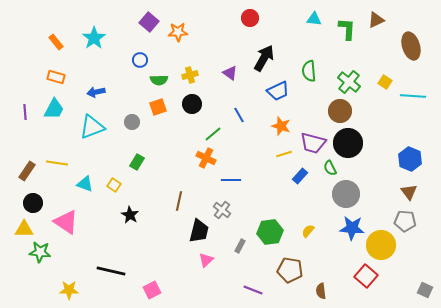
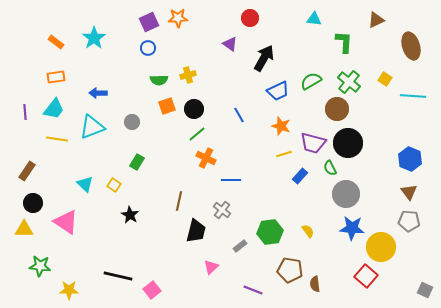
purple square at (149, 22): rotated 24 degrees clockwise
green L-shape at (347, 29): moved 3 px left, 13 px down
orange star at (178, 32): moved 14 px up
orange rectangle at (56, 42): rotated 14 degrees counterclockwise
blue circle at (140, 60): moved 8 px right, 12 px up
green semicircle at (309, 71): moved 2 px right, 10 px down; rotated 65 degrees clockwise
purple triangle at (230, 73): moved 29 px up
yellow cross at (190, 75): moved 2 px left
orange rectangle at (56, 77): rotated 24 degrees counterclockwise
yellow square at (385, 82): moved 3 px up
blue arrow at (96, 92): moved 2 px right, 1 px down; rotated 12 degrees clockwise
black circle at (192, 104): moved 2 px right, 5 px down
orange square at (158, 107): moved 9 px right, 1 px up
cyan trapezoid at (54, 109): rotated 10 degrees clockwise
brown circle at (340, 111): moved 3 px left, 2 px up
green line at (213, 134): moved 16 px left
yellow line at (57, 163): moved 24 px up
cyan triangle at (85, 184): rotated 24 degrees clockwise
gray pentagon at (405, 221): moved 4 px right
black trapezoid at (199, 231): moved 3 px left
yellow semicircle at (308, 231): rotated 104 degrees clockwise
yellow circle at (381, 245): moved 2 px down
gray rectangle at (240, 246): rotated 24 degrees clockwise
green star at (40, 252): moved 14 px down
pink triangle at (206, 260): moved 5 px right, 7 px down
black line at (111, 271): moved 7 px right, 5 px down
pink square at (152, 290): rotated 12 degrees counterclockwise
brown semicircle at (321, 291): moved 6 px left, 7 px up
